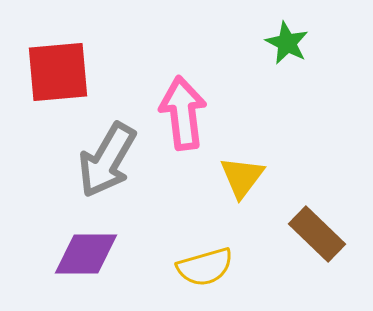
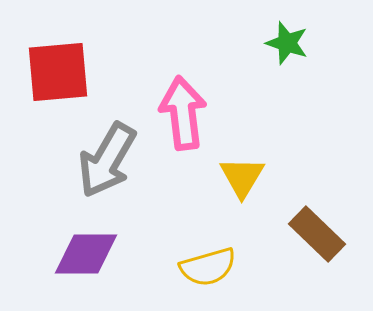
green star: rotated 9 degrees counterclockwise
yellow triangle: rotated 6 degrees counterclockwise
yellow semicircle: moved 3 px right
